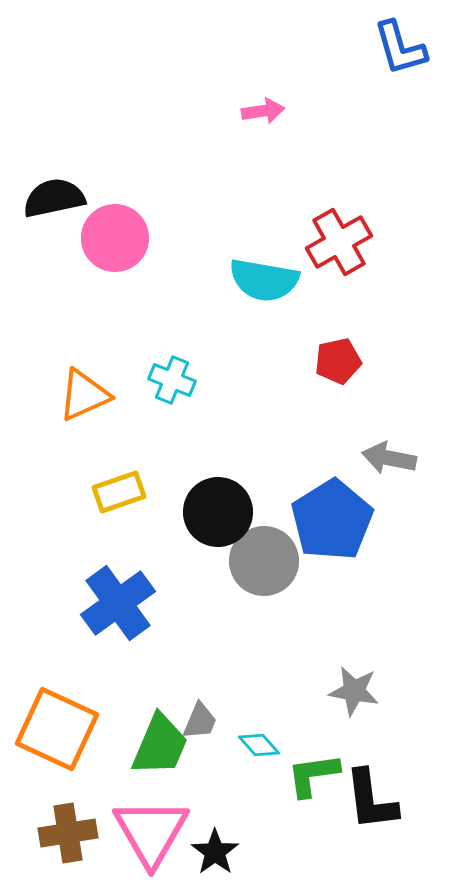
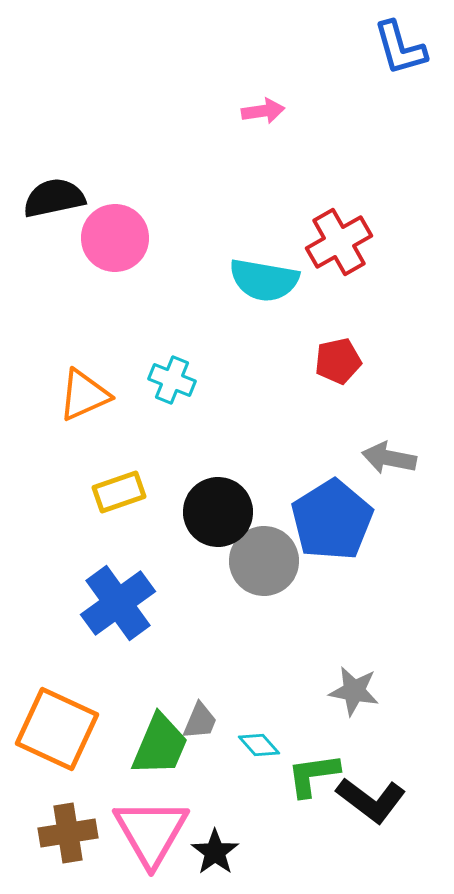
black L-shape: rotated 46 degrees counterclockwise
